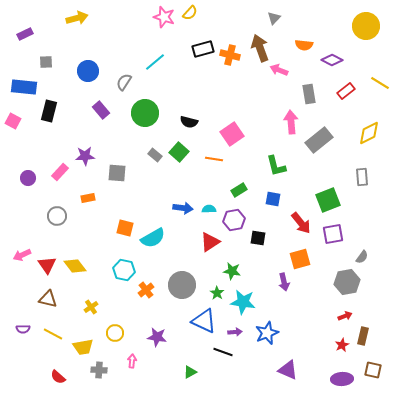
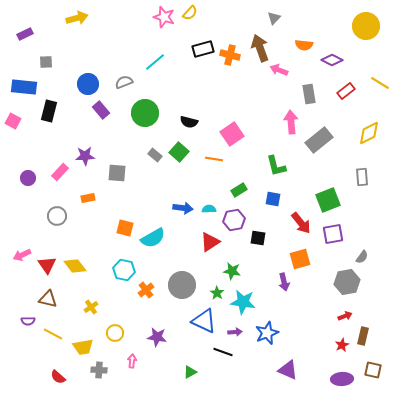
blue circle at (88, 71): moved 13 px down
gray semicircle at (124, 82): rotated 36 degrees clockwise
purple semicircle at (23, 329): moved 5 px right, 8 px up
